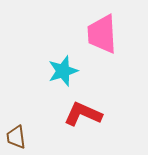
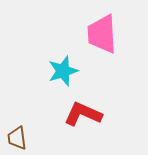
brown trapezoid: moved 1 px right, 1 px down
